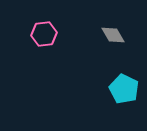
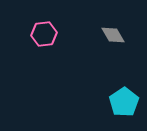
cyan pentagon: moved 13 px down; rotated 12 degrees clockwise
